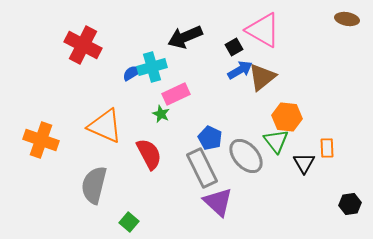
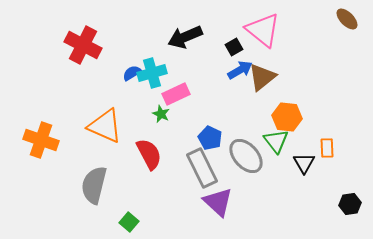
brown ellipse: rotated 35 degrees clockwise
pink triangle: rotated 9 degrees clockwise
cyan cross: moved 6 px down
